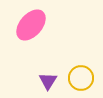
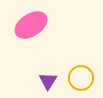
pink ellipse: rotated 16 degrees clockwise
